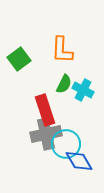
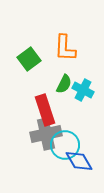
orange L-shape: moved 3 px right, 2 px up
green square: moved 10 px right
cyan circle: moved 1 px left, 1 px down
